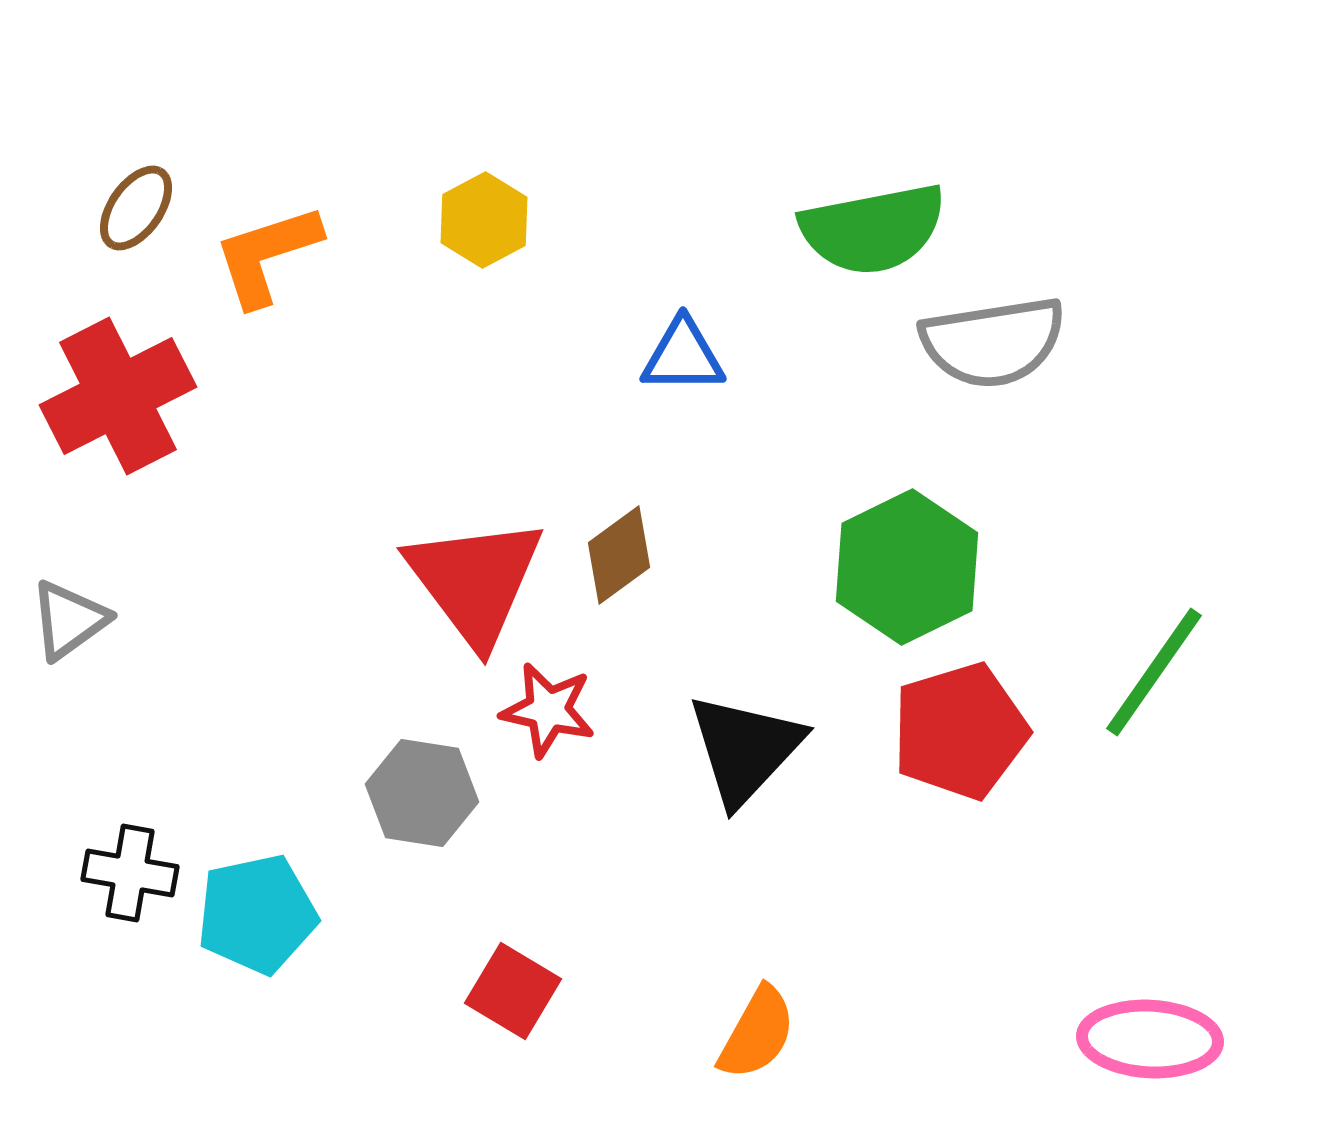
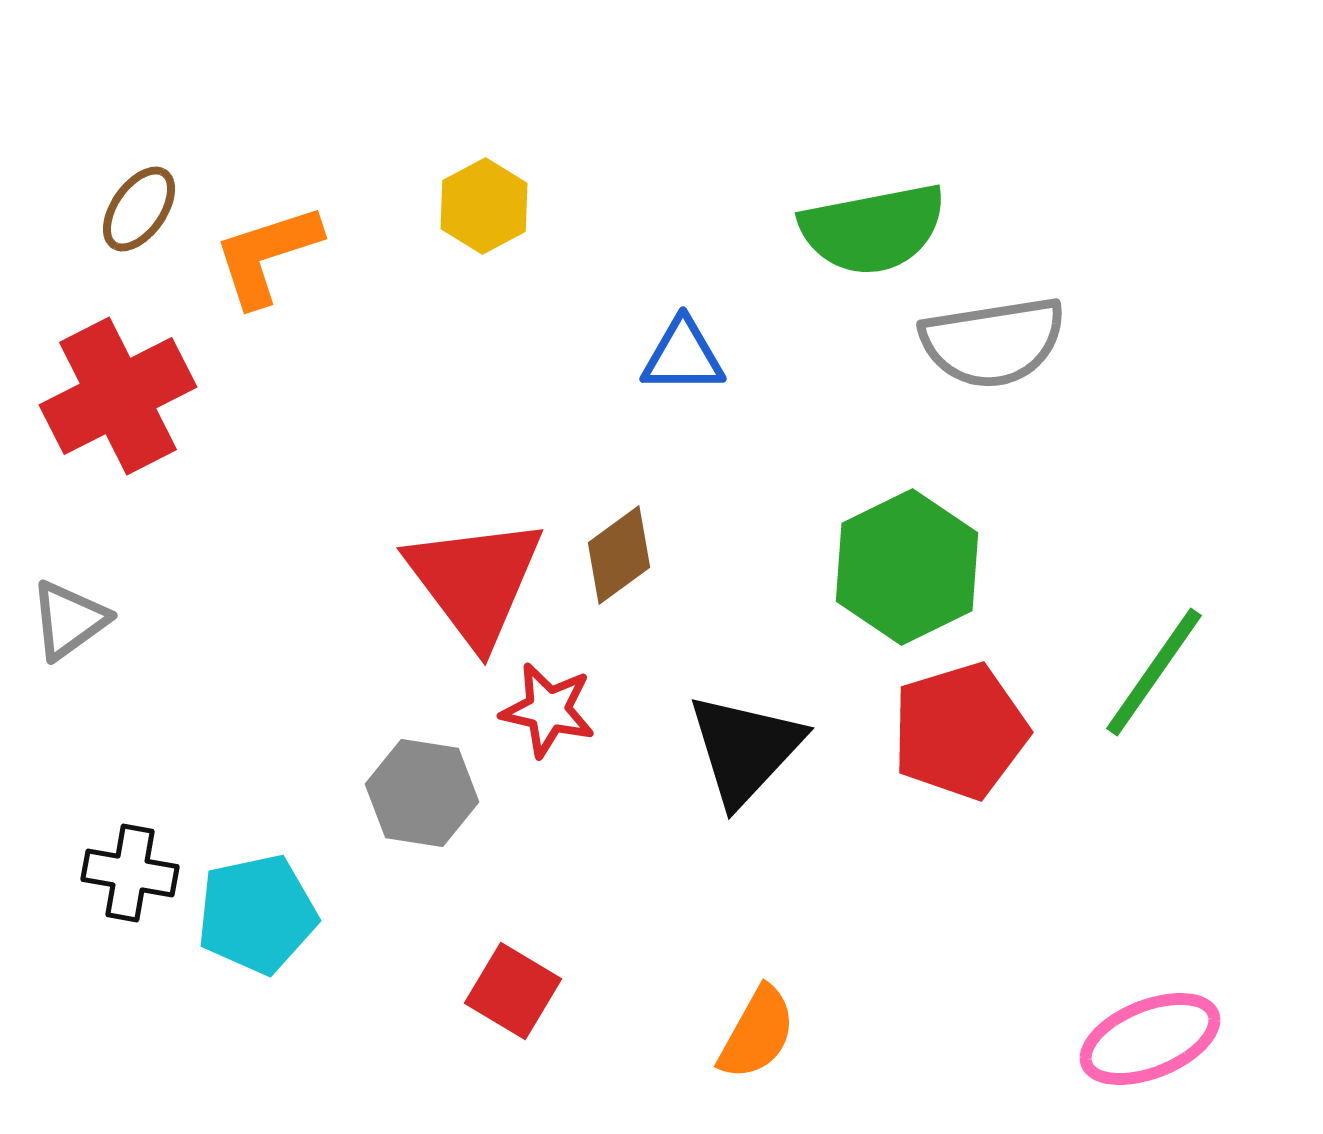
brown ellipse: moved 3 px right, 1 px down
yellow hexagon: moved 14 px up
pink ellipse: rotated 25 degrees counterclockwise
